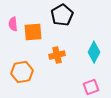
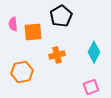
black pentagon: moved 1 px left, 1 px down
